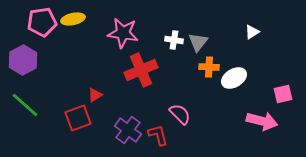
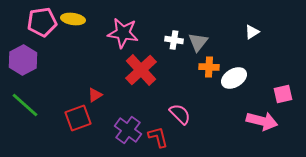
yellow ellipse: rotated 20 degrees clockwise
red cross: rotated 20 degrees counterclockwise
red L-shape: moved 2 px down
